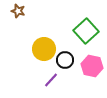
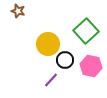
yellow circle: moved 4 px right, 5 px up
pink hexagon: moved 1 px left
